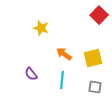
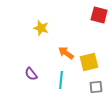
red square: rotated 30 degrees counterclockwise
orange arrow: moved 2 px right, 1 px up
yellow square: moved 4 px left, 4 px down
cyan line: moved 1 px left
gray square: moved 1 px right; rotated 16 degrees counterclockwise
